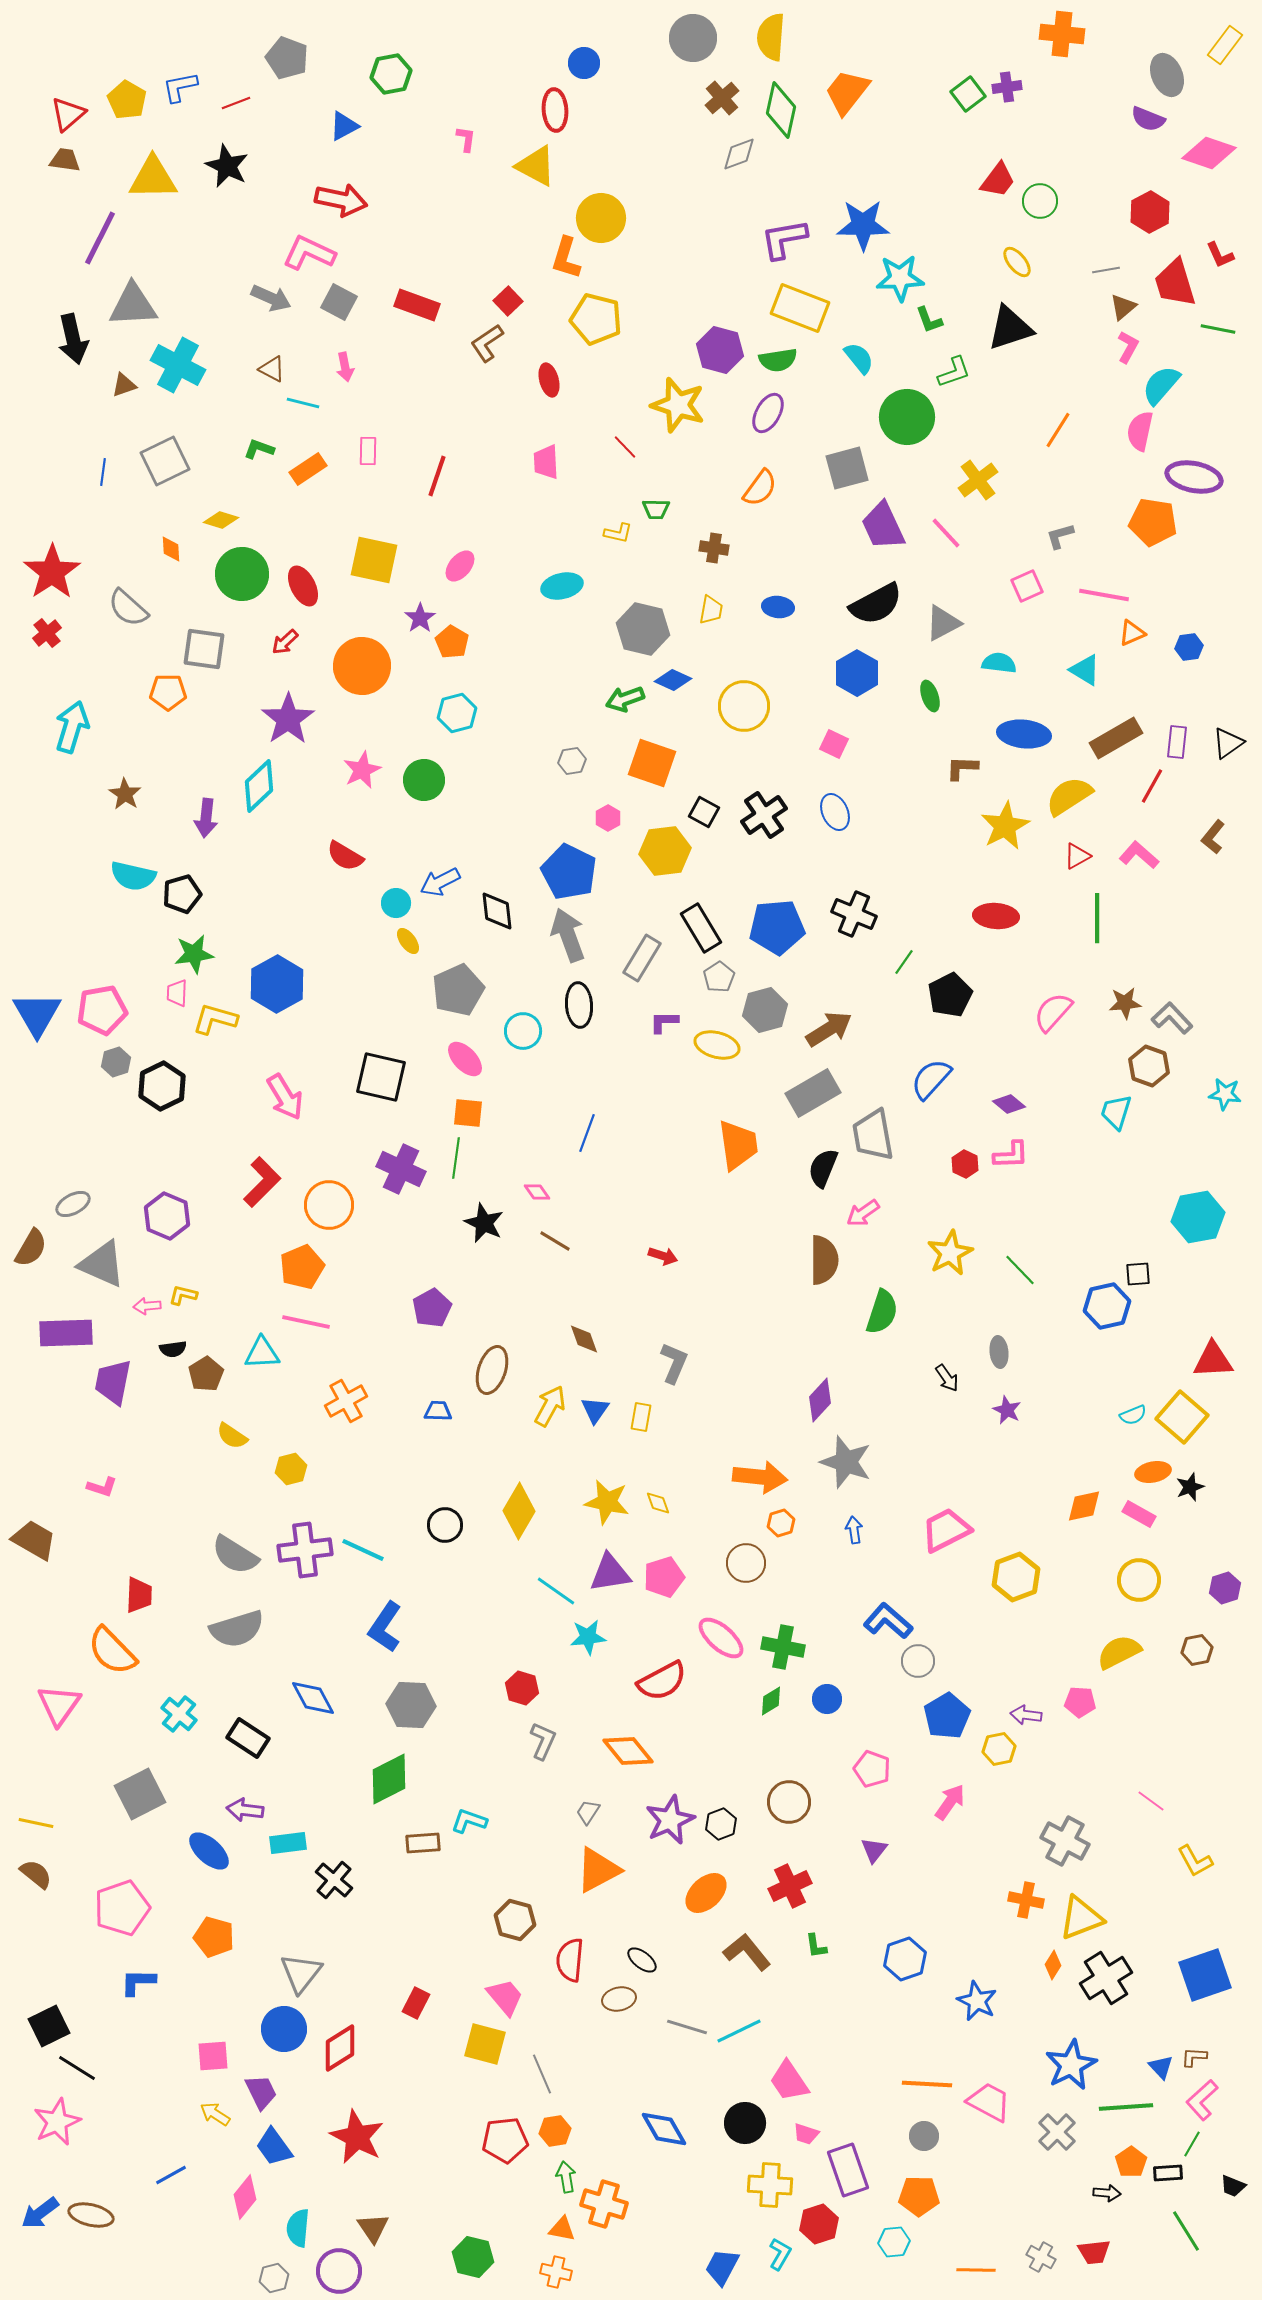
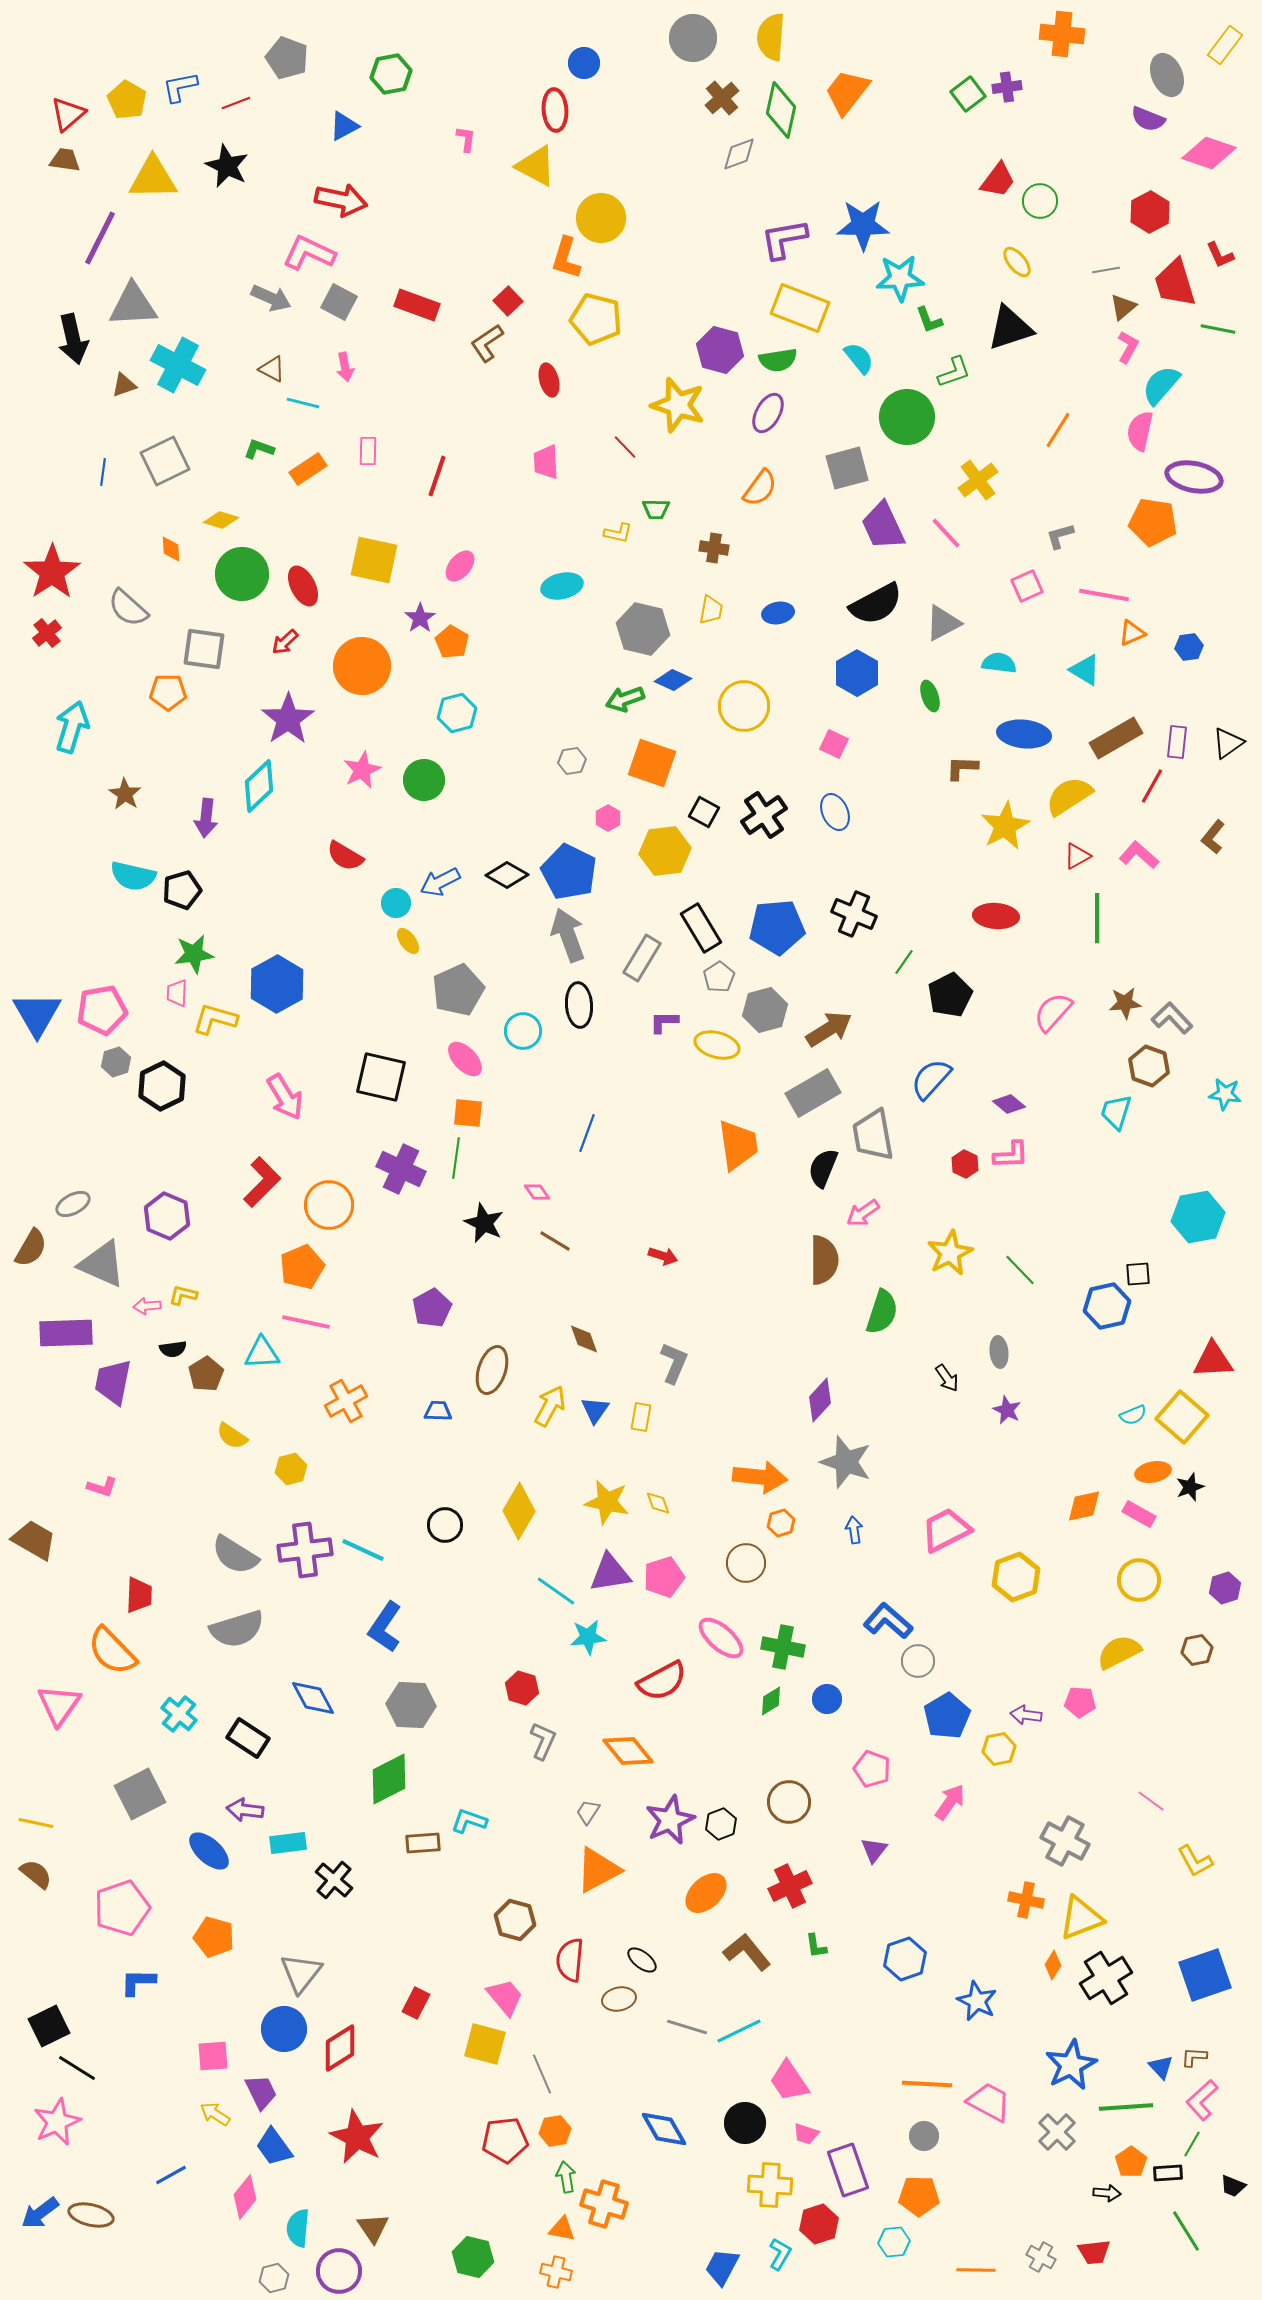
blue ellipse at (778, 607): moved 6 px down; rotated 16 degrees counterclockwise
black pentagon at (182, 894): moved 4 px up
black diamond at (497, 911): moved 10 px right, 36 px up; rotated 54 degrees counterclockwise
